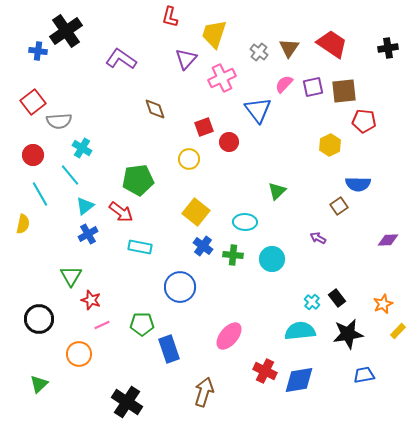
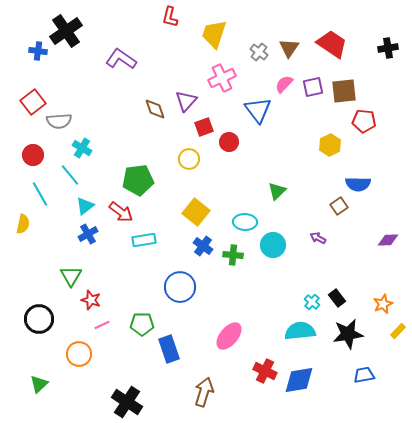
purple triangle at (186, 59): moved 42 px down
cyan rectangle at (140, 247): moved 4 px right, 7 px up; rotated 20 degrees counterclockwise
cyan circle at (272, 259): moved 1 px right, 14 px up
